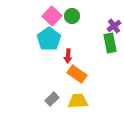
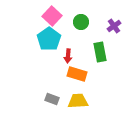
green circle: moved 9 px right, 6 px down
green rectangle: moved 10 px left, 9 px down
orange rectangle: rotated 18 degrees counterclockwise
gray rectangle: rotated 64 degrees clockwise
